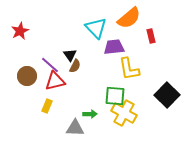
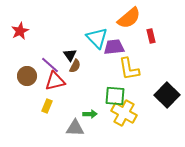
cyan triangle: moved 1 px right, 10 px down
